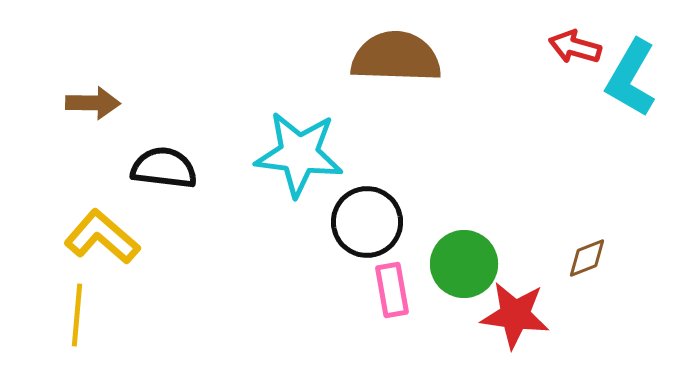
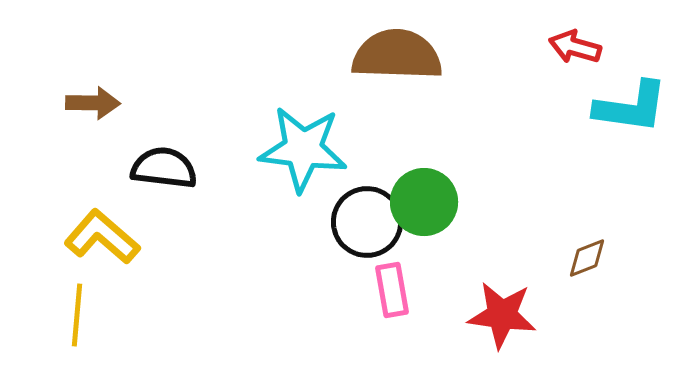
brown semicircle: moved 1 px right, 2 px up
cyan L-shape: moved 29 px down; rotated 112 degrees counterclockwise
cyan star: moved 4 px right, 5 px up
green circle: moved 40 px left, 62 px up
red star: moved 13 px left
